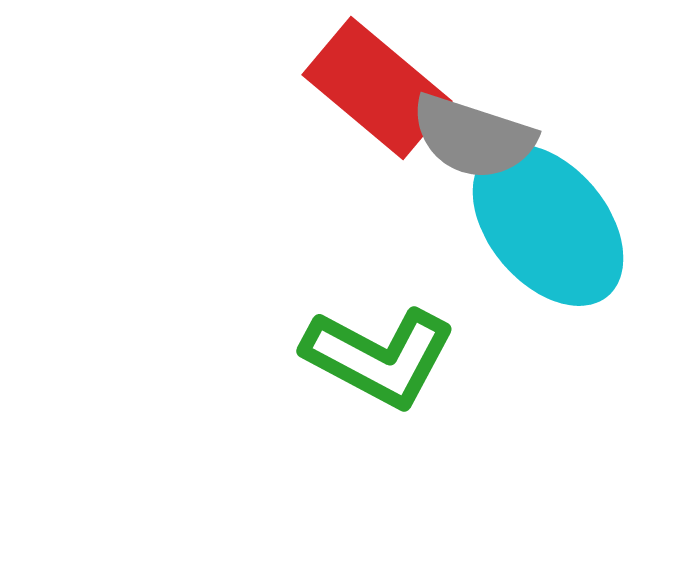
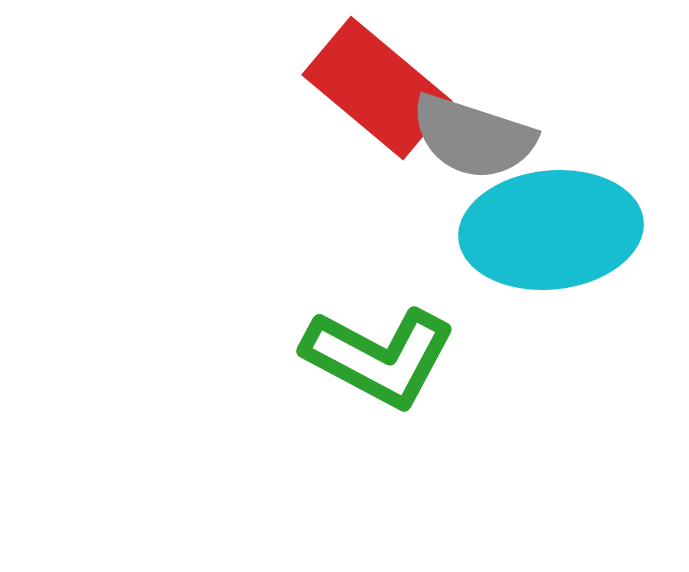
cyan ellipse: moved 3 px right, 5 px down; rotated 56 degrees counterclockwise
